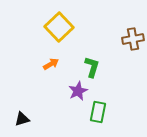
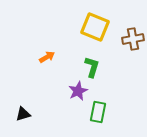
yellow square: moved 36 px right; rotated 24 degrees counterclockwise
orange arrow: moved 4 px left, 7 px up
black triangle: moved 1 px right, 5 px up
